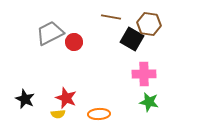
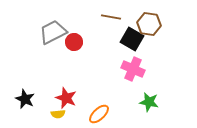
gray trapezoid: moved 3 px right, 1 px up
pink cross: moved 11 px left, 5 px up; rotated 25 degrees clockwise
orange ellipse: rotated 40 degrees counterclockwise
